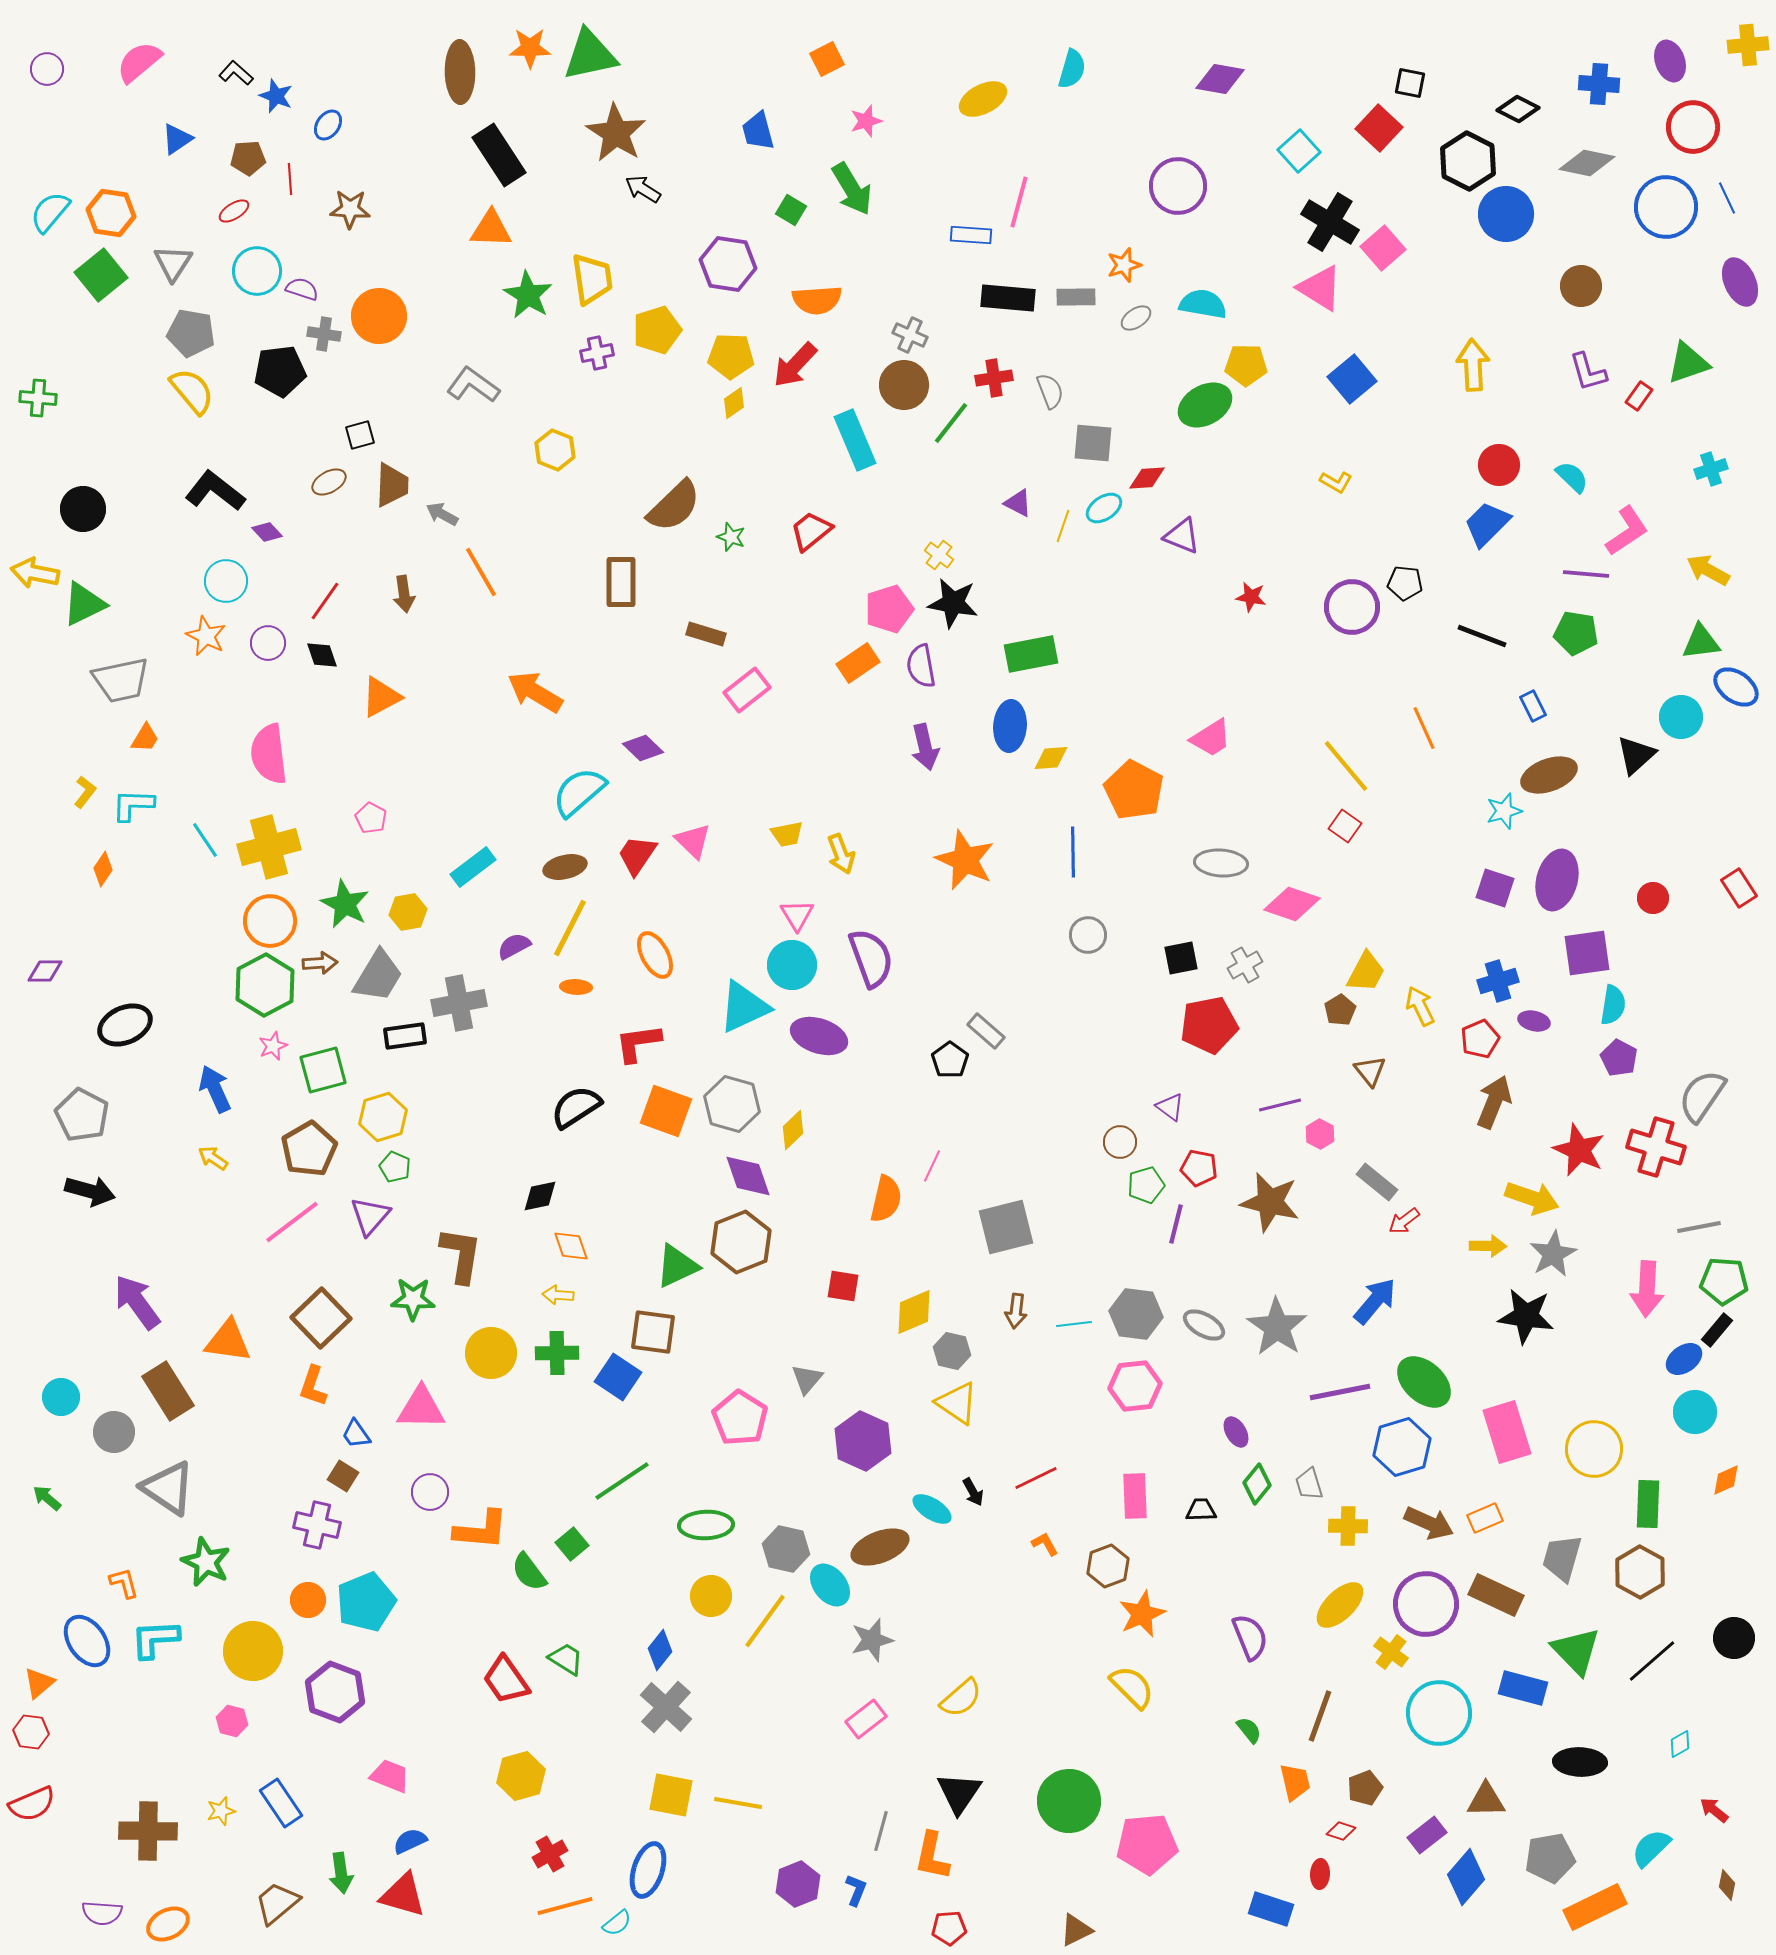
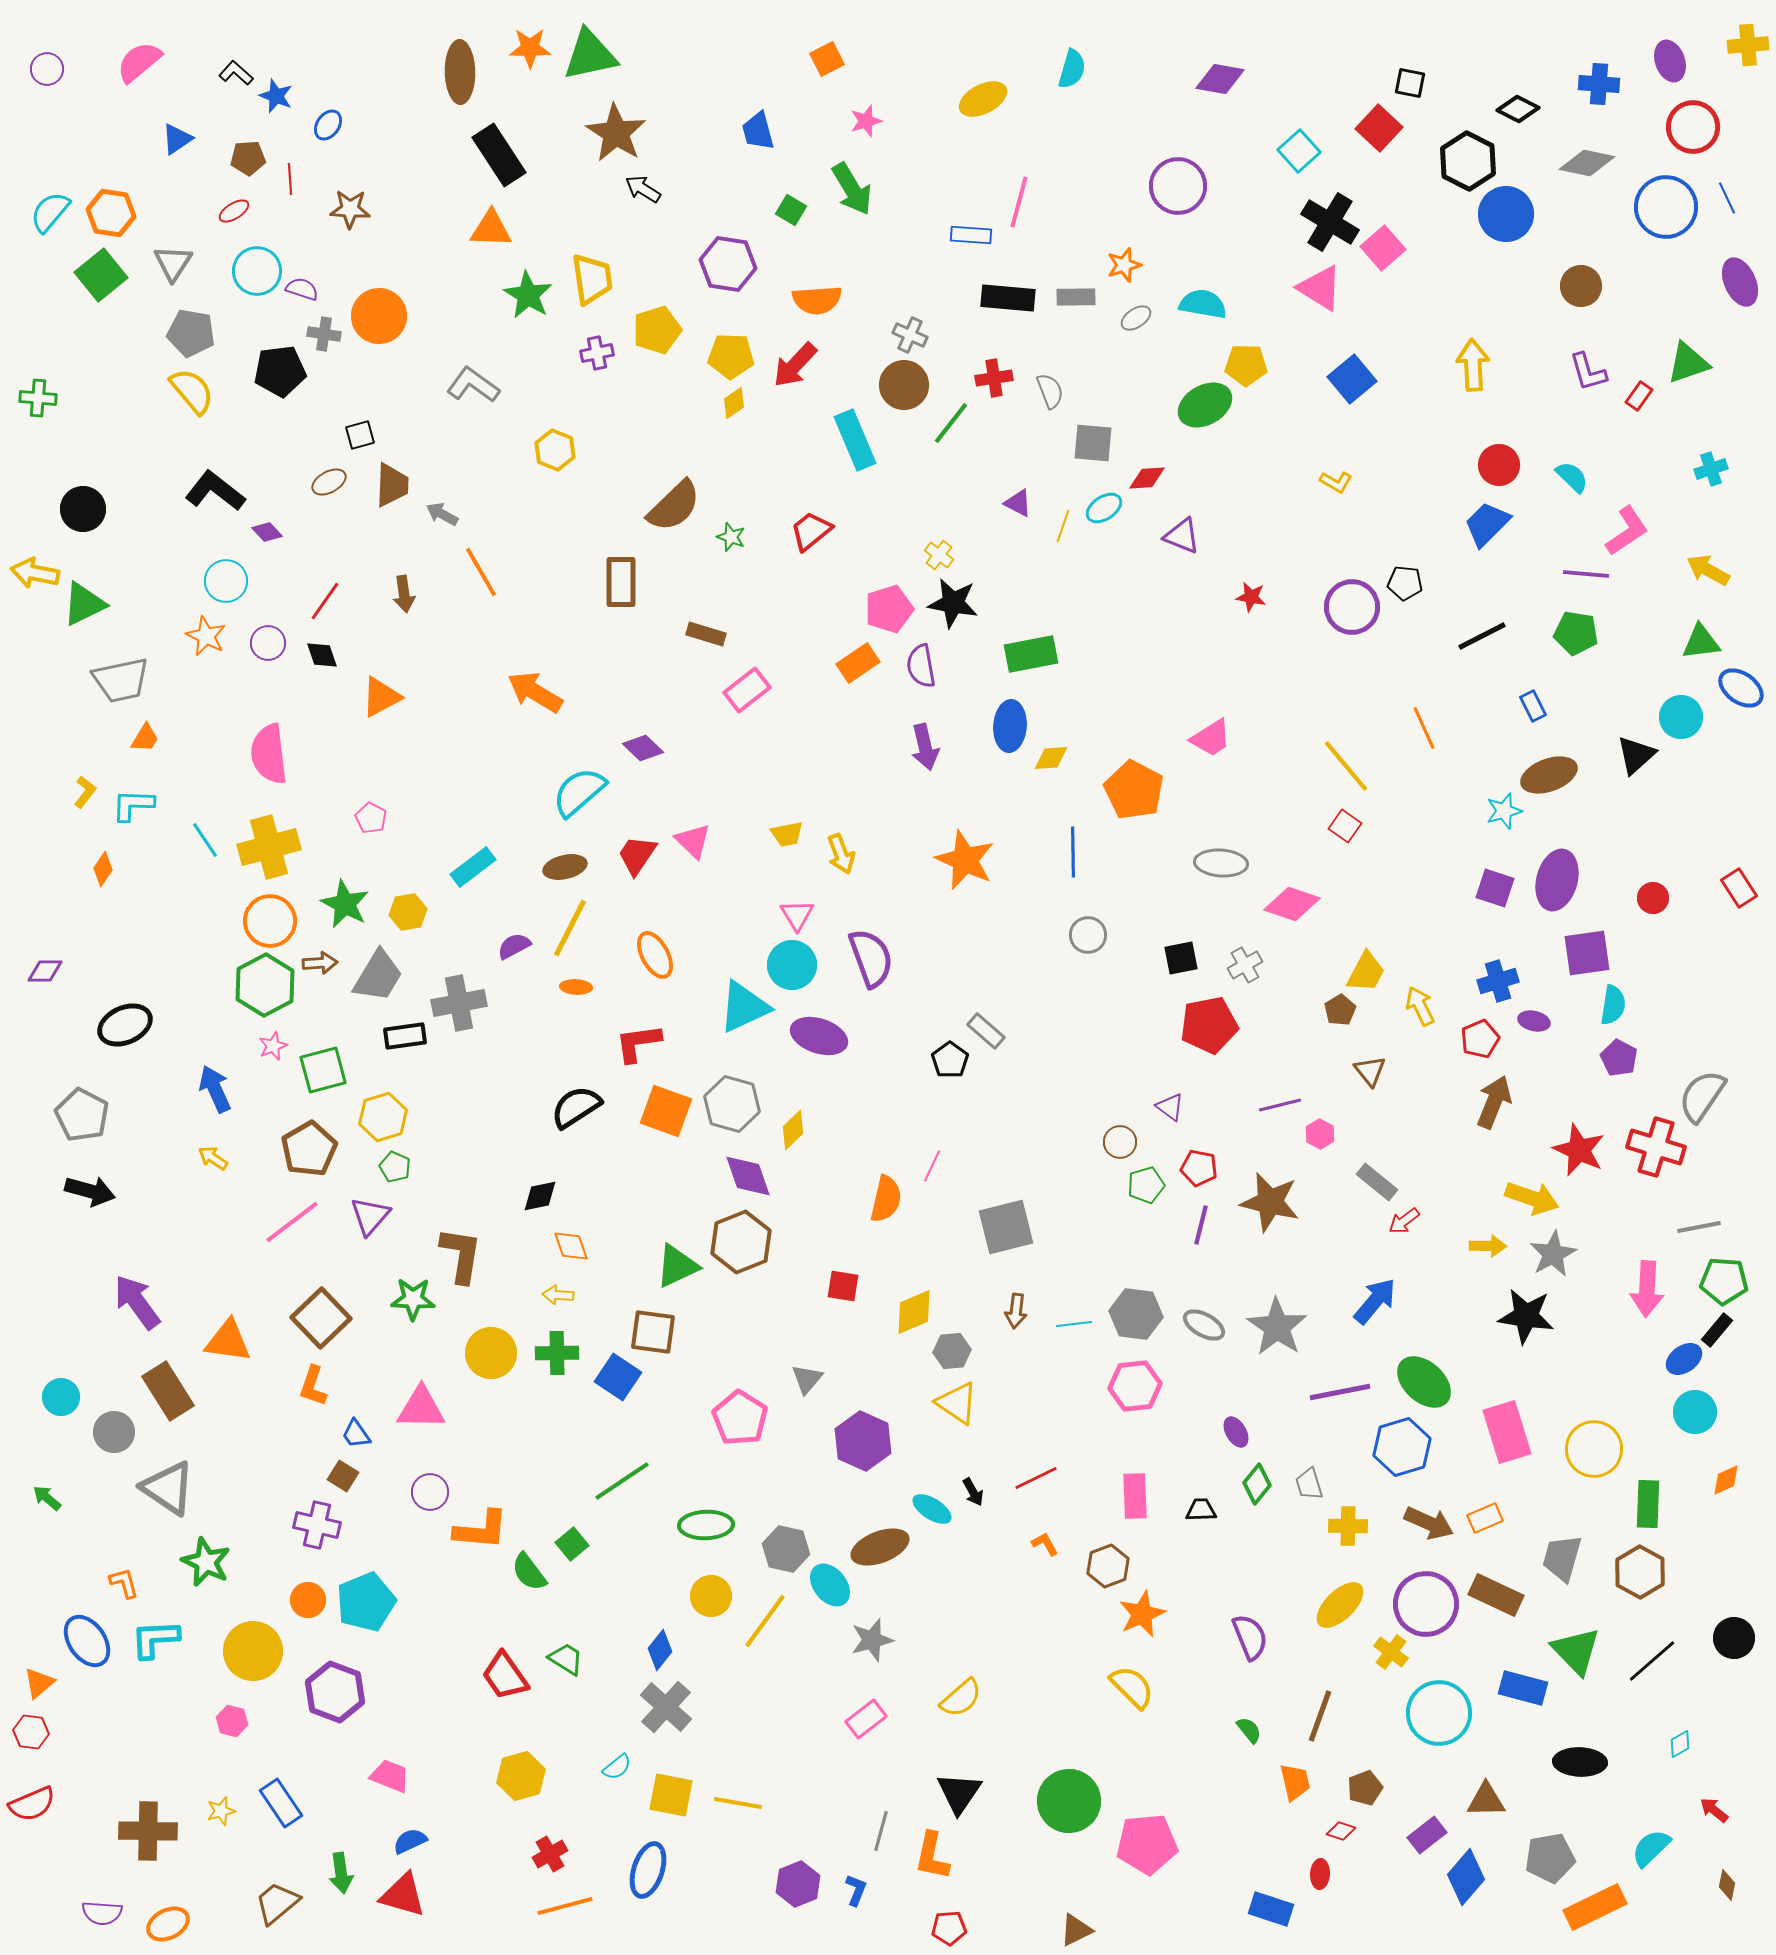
black line at (1482, 636): rotated 48 degrees counterclockwise
blue ellipse at (1736, 687): moved 5 px right, 1 px down
purple line at (1176, 1224): moved 25 px right, 1 px down
gray hexagon at (952, 1351): rotated 18 degrees counterclockwise
red trapezoid at (506, 1680): moved 1 px left, 4 px up
cyan semicircle at (617, 1923): moved 156 px up
